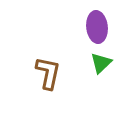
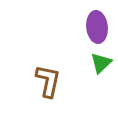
brown L-shape: moved 8 px down
